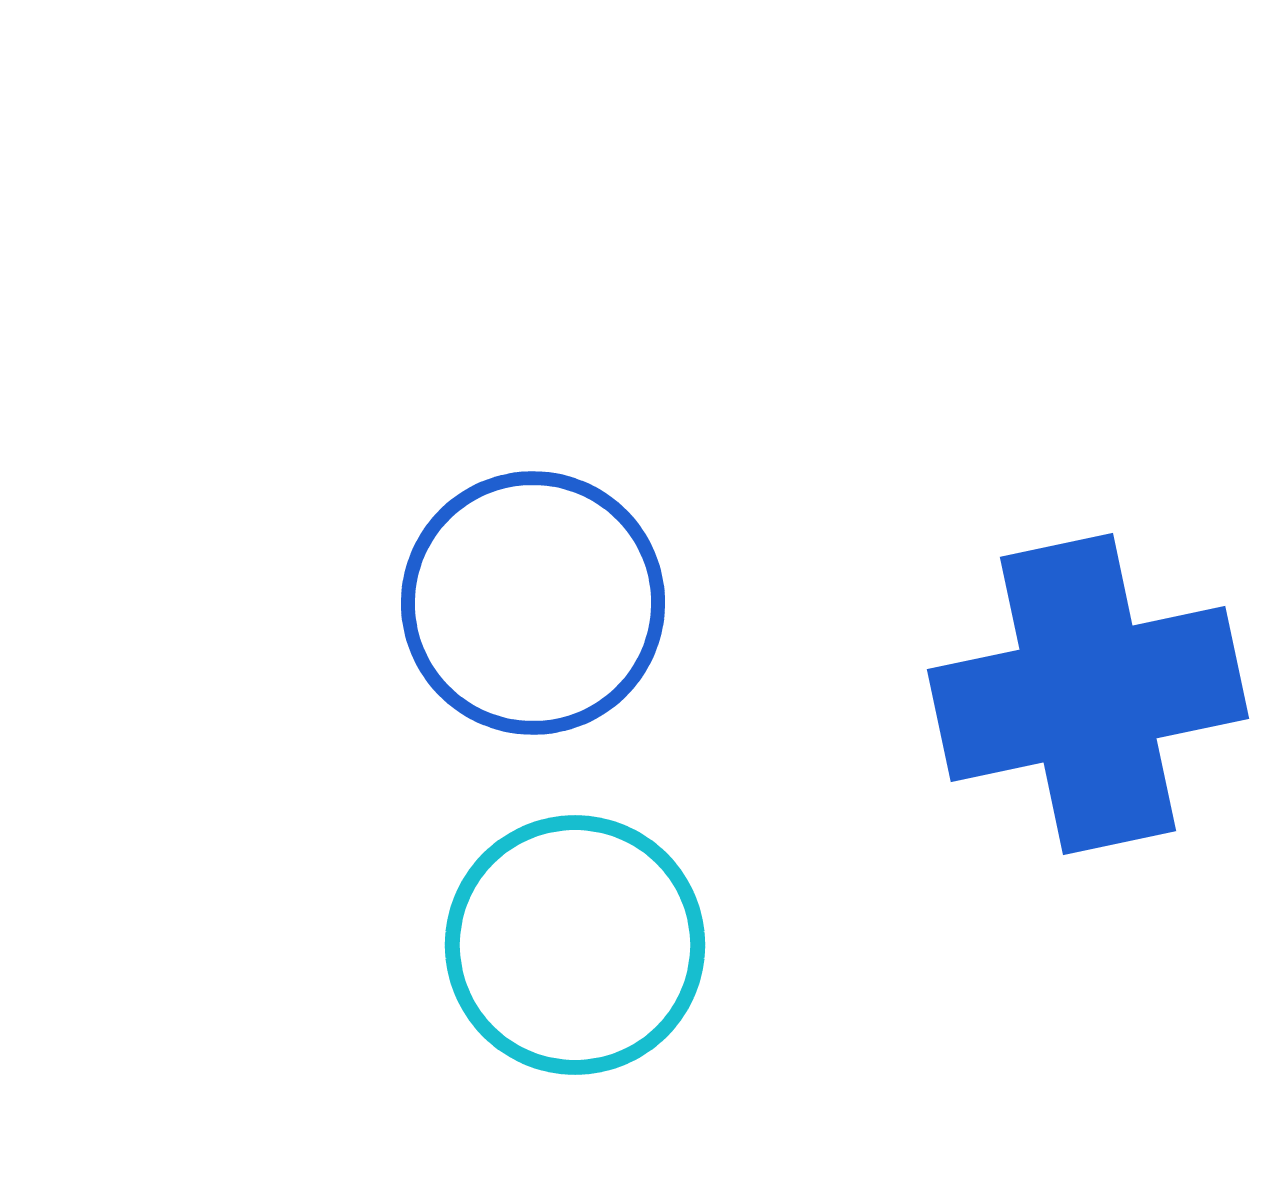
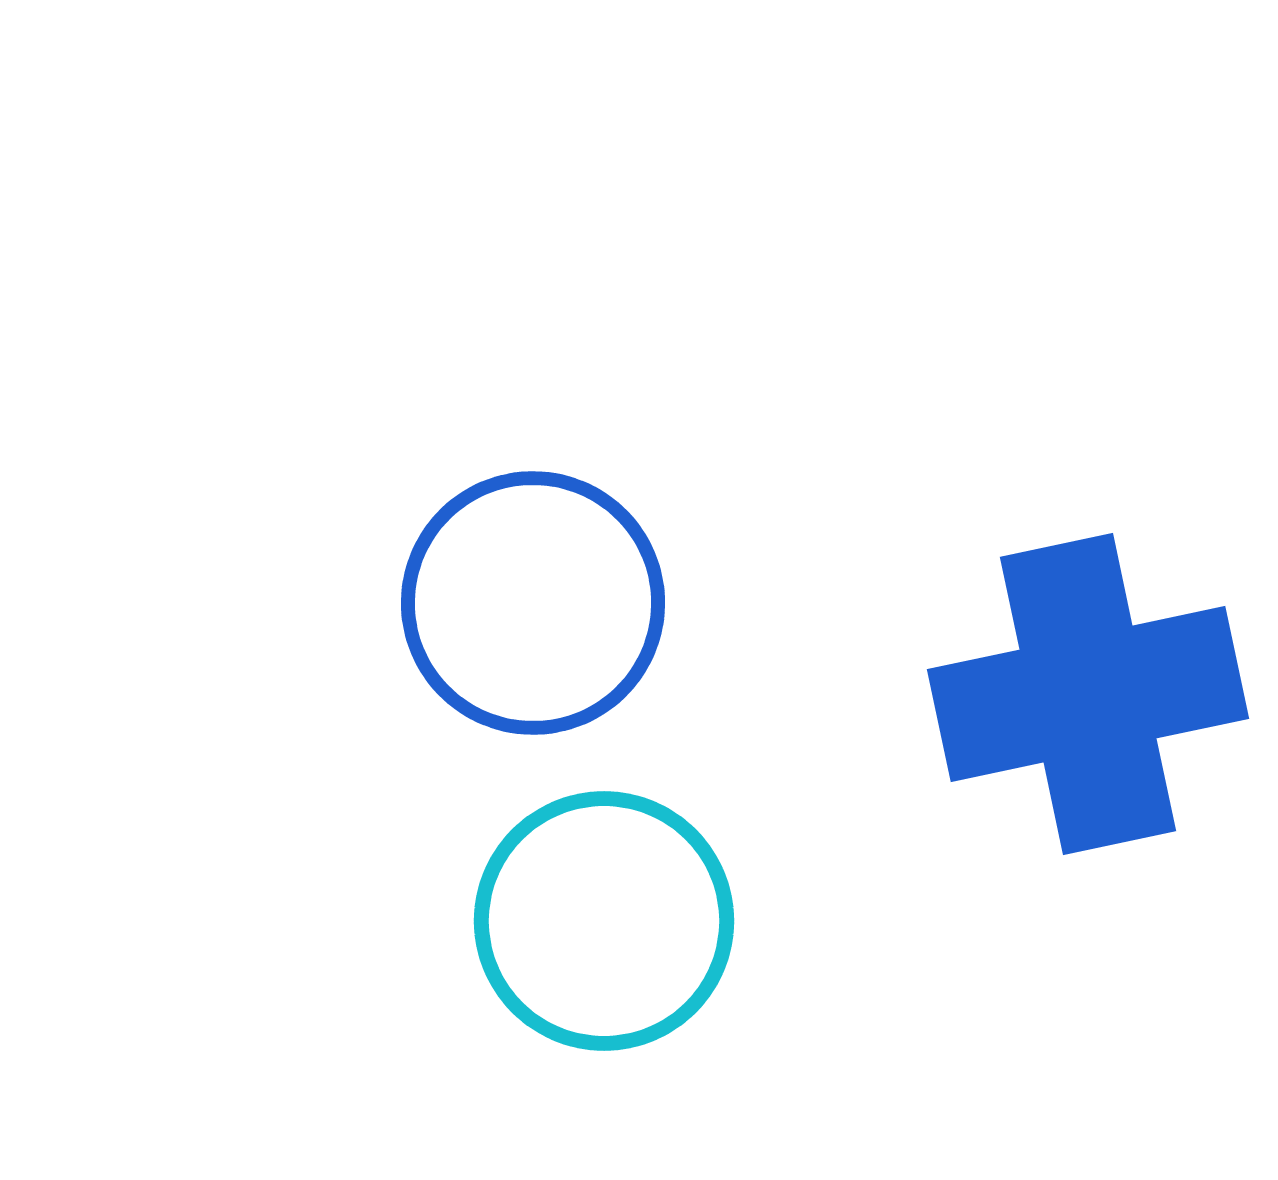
cyan circle: moved 29 px right, 24 px up
